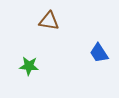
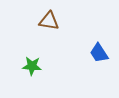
green star: moved 3 px right
